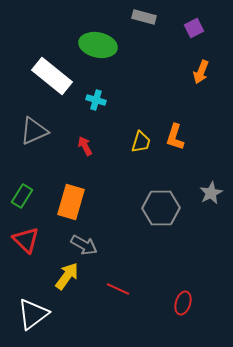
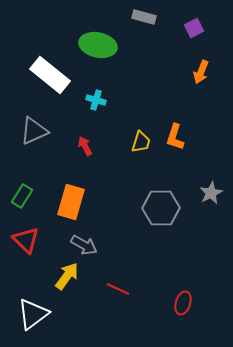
white rectangle: moved 2 px left, 1 px up
